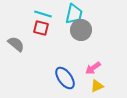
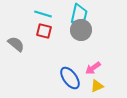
cyan trapezoid: moved 5 px right
red square: moved 3 px right, 3 px down
blue ellipse: moved 5 px right
